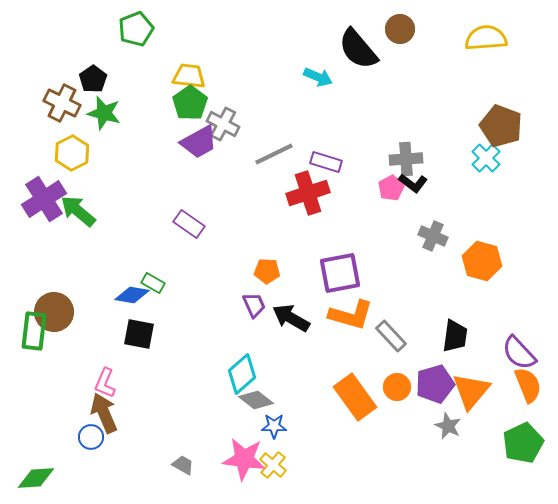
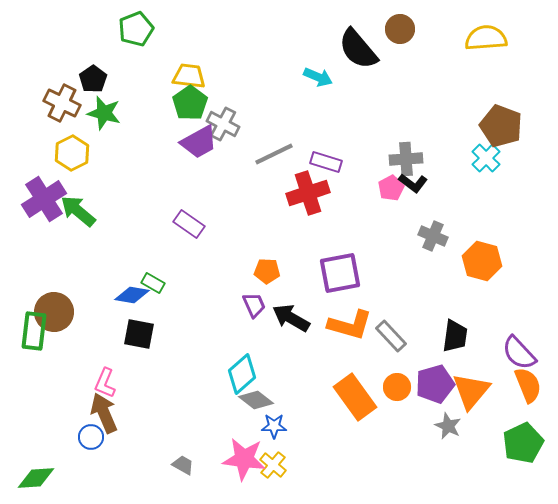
orange L-shape at (351, 315): moved 1 px left, 10 px down
